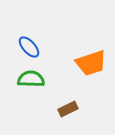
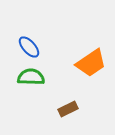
orange trapezoid: rotated 16 degrees counterclockwise
green semicircle: moved 2 px up
